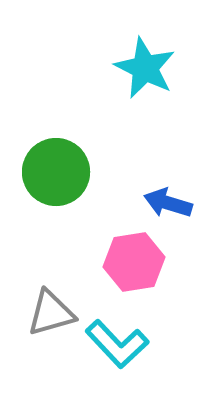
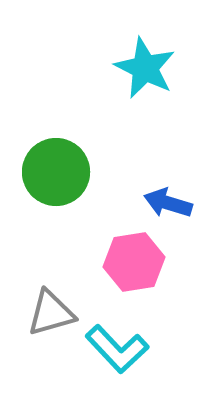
cyan L-shape: moved 5 px down
